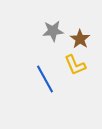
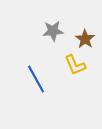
brown star: moved 5 px right
blue line: moved 9 px left
